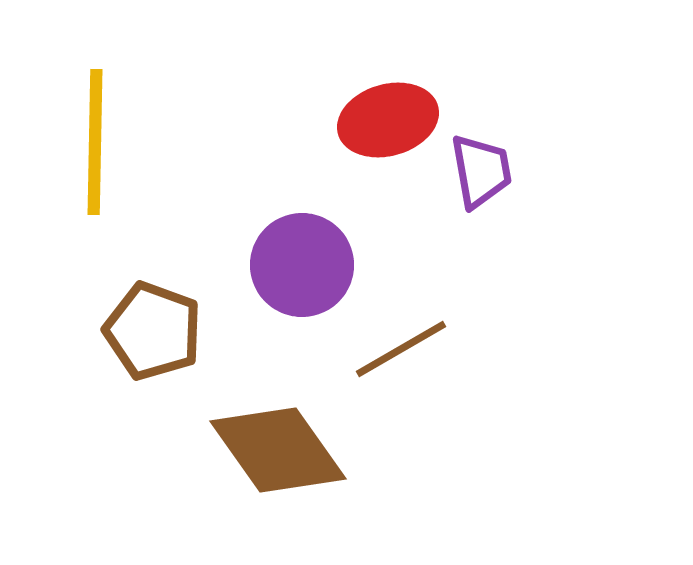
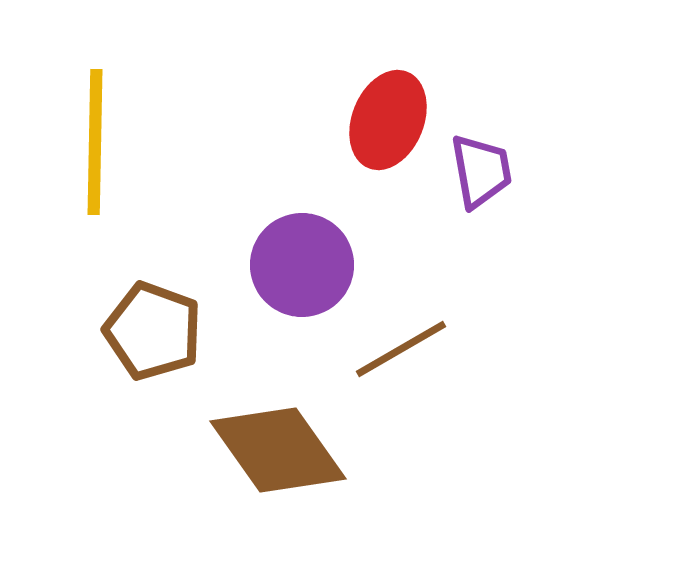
red ellipse: rotated 52 degrees counterclockwise
